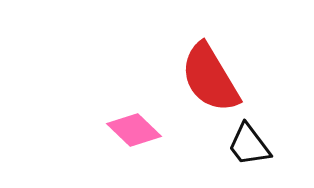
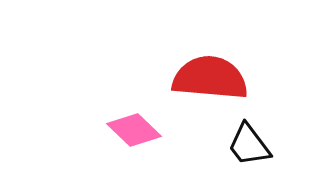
red semicircle: rotated 126 degrees clockwise
